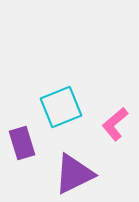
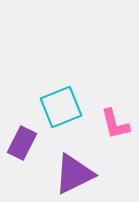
pink L-shape: rotated 64 degrees counterclockwise
purple rectangle: rotated 44 degrees clockwise
